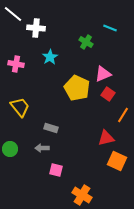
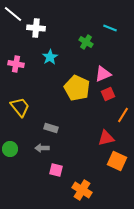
red square: rotated 32 degrees clockwise
orange cross: moved 5 px up
